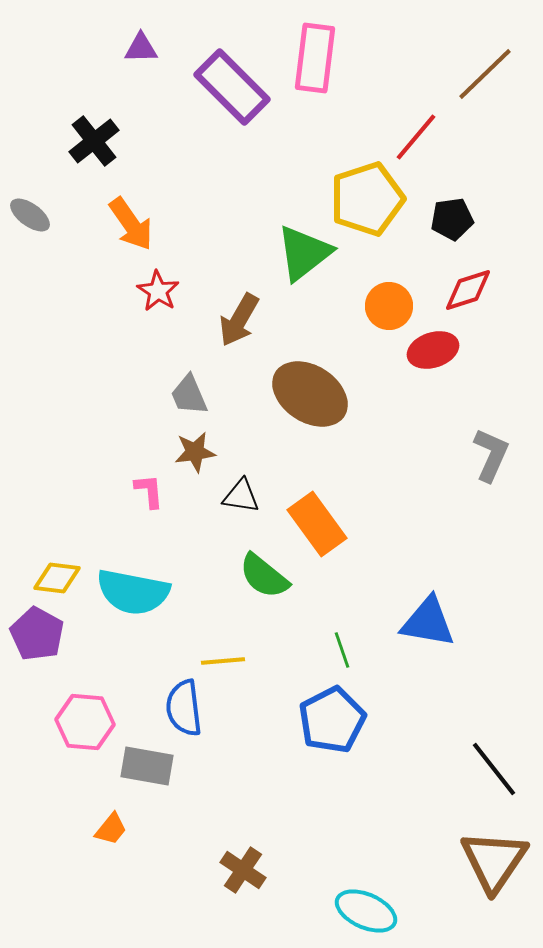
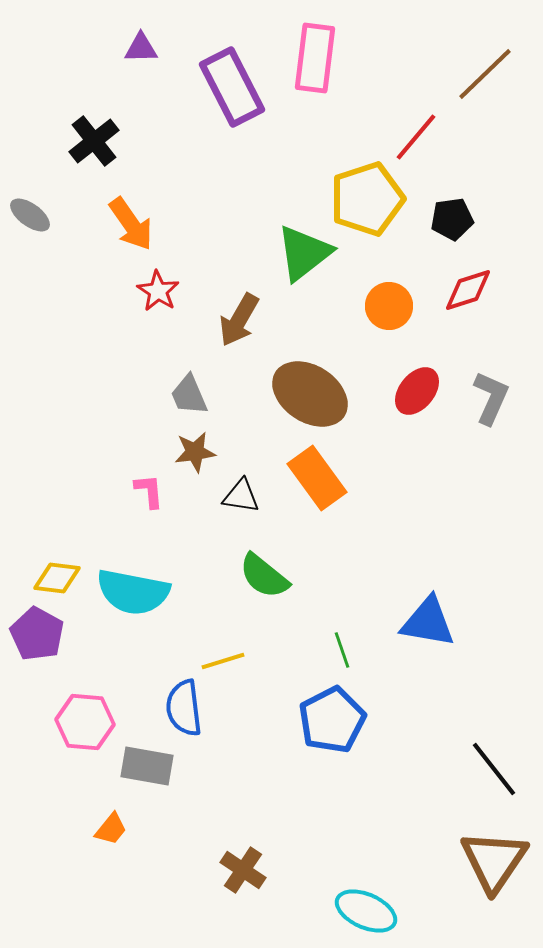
purple rectangle: rotated 18 degrees clockwise
red ellipse: moved 16 px left, 41 px down; rotated 33 degrees counterclockwise
gray L-shape: moved 57 px up
orange rectangle: moved 46 px up
yellow line: rotated 12 degrees counterclockwise
